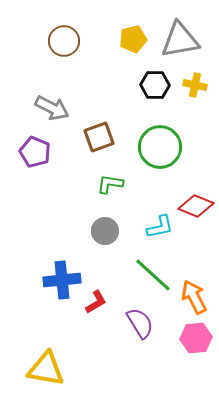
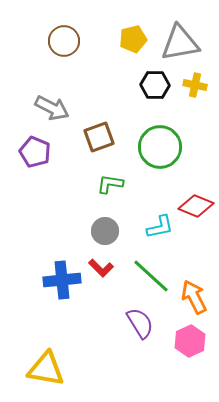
gray triangle: moved 3 px down
green line: moved 2 px left, 1 px down
red L-shape: moved 5 px right, 34 px up; rotated 75 degrees clockwise
pink hexagon: moved 6 px left, 3 px down; rotated 20 degrees counterclockwise
